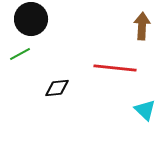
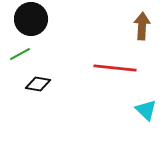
black diamond: moved 19 px left, 4 px up; rotated 15 degrees clockwise
cyan triangle: moved 1 px right
